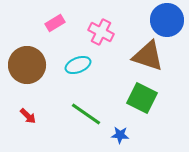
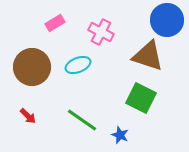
brown circle: moved 5 px right, 2 px down
green square: moved 1 px left
green line: moved 4 px left, 6 px down
blue star: rotated 18 degrees clockwise
